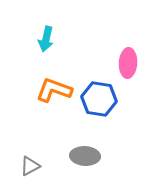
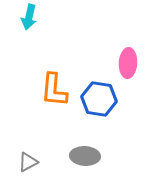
cyan arrow: moved 17 px left, 22 px up
orange L-shape: rotated 105 degrees counterclockwise
gray triangle: moved 2 px left, 4 px up
